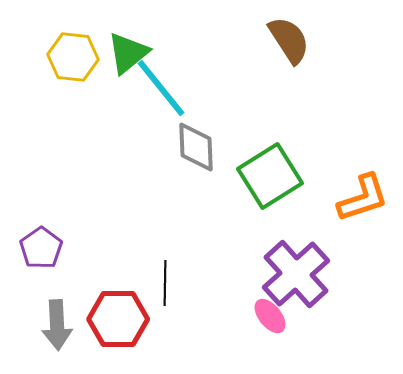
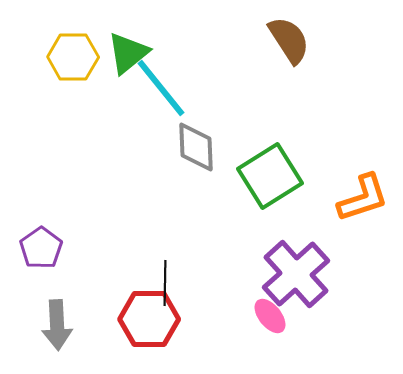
yellow hexagon: rotated 6 degrees counterclockwise
red hexagon: moved 31 px right
